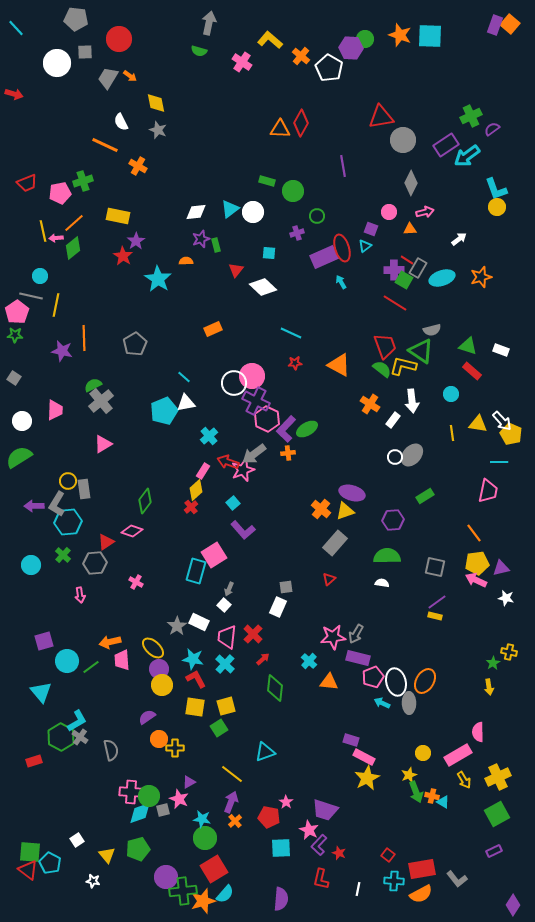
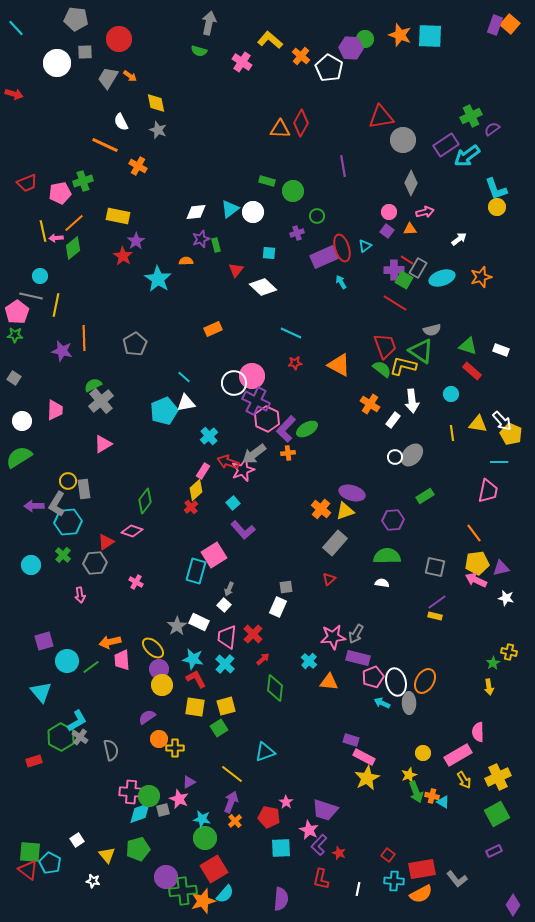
purple square at (371, 229): moved 16 px right, 2 px down; rotated 16 degrees clockwise
